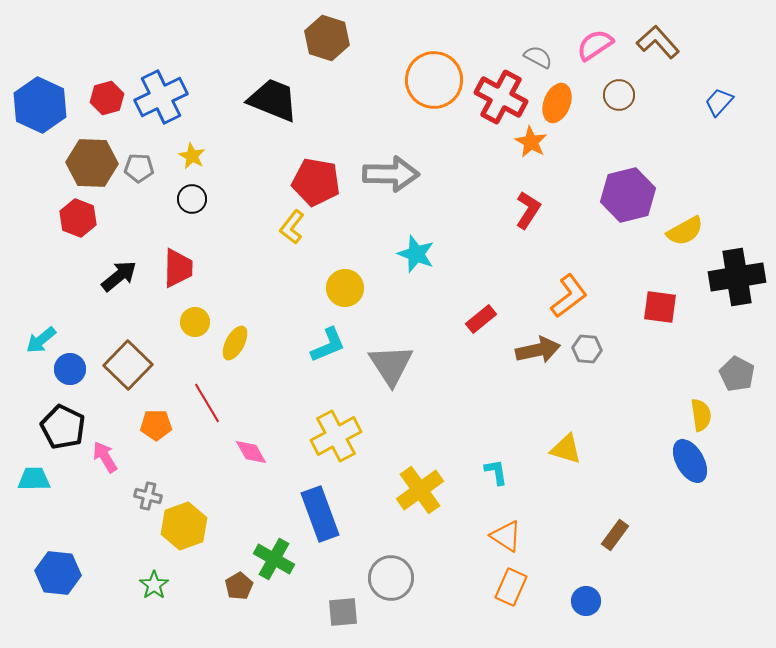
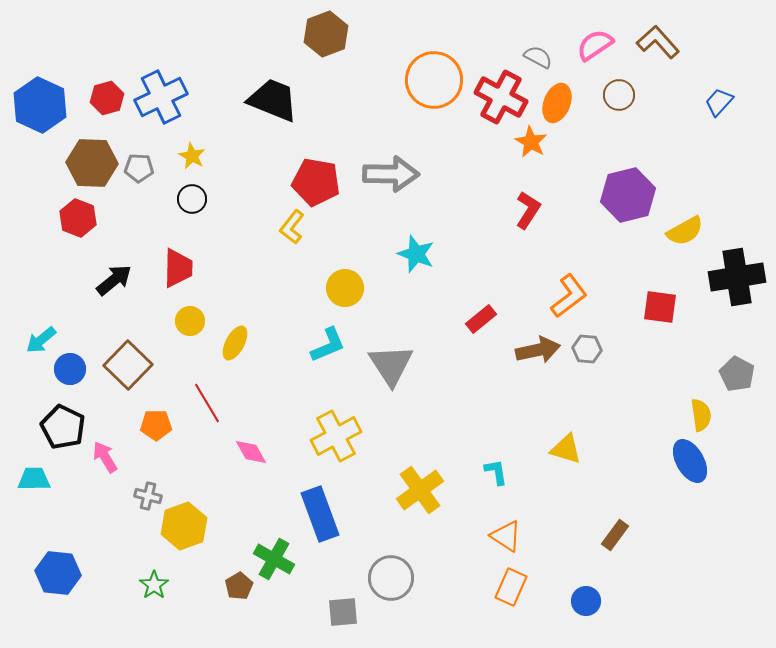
brown hexagon at (327, 38): moved 1 px left, 4 px up; rotated 21 degrees clockwise
black arrow at (119, 276): moved 5 px left, 4 px down
yellow circle at (195, 322): moved 5 px left, 1 px up
